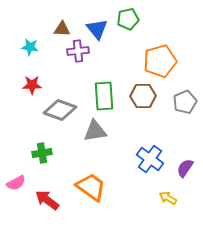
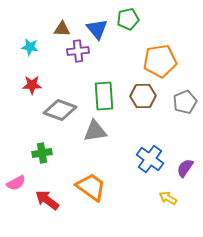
orange pentagon: rotated 8 degrees clockwise
